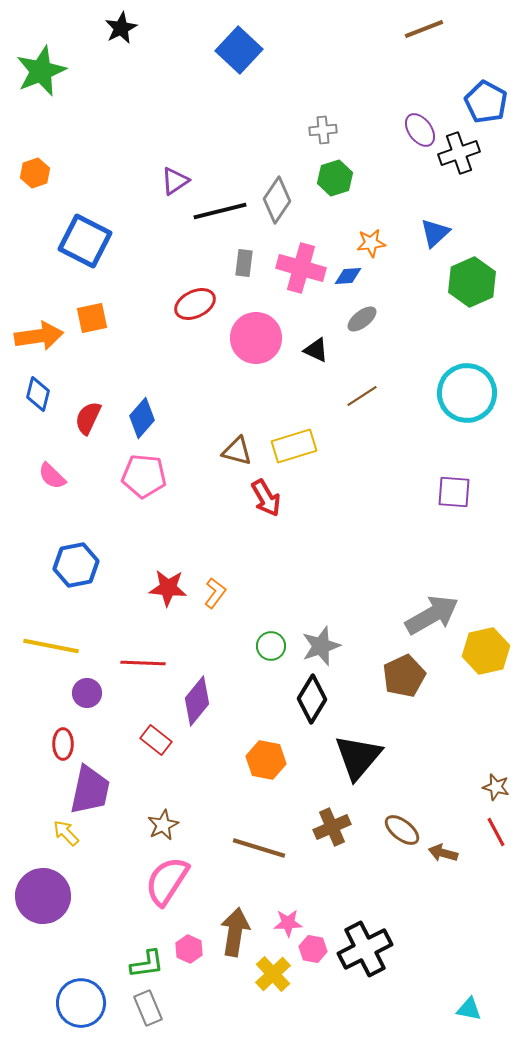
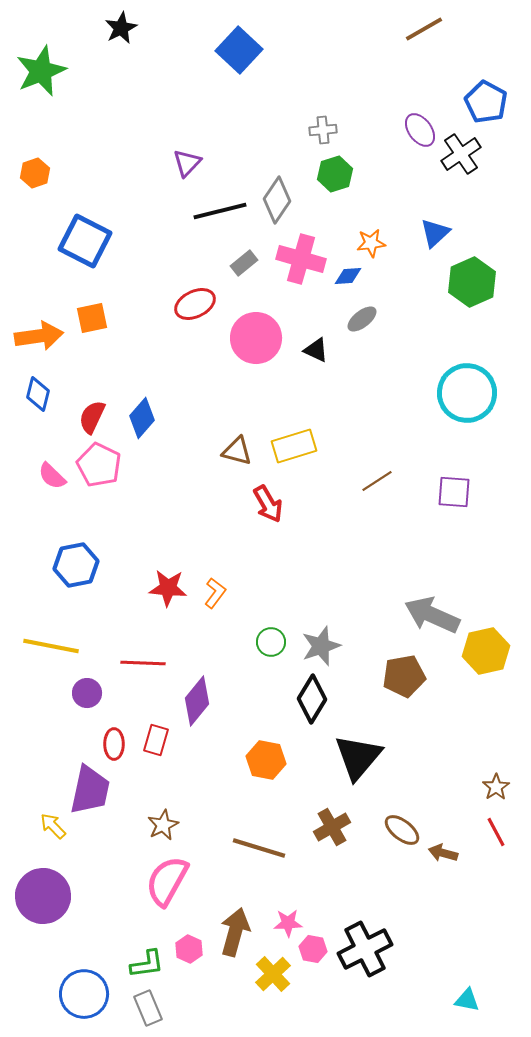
brown line at (424, 29): rotated 9 degrees counterclockwise
black cross at (459, 153): moved 2 px right, 1 px down; rotated 15 degrees counterclockwise
green hexagon at (335, 178): moved 4 px up
purple triangle at (175, 181): moved 12 px right, 18 px up; rotated 12 degrees counterclockwise
gray rectangle at (244, 263): rotated 44 degrees clockwise
pink cross at (301, 268): moved 9 px up
brown line at (362, 396): moved 15 px right, 85 px down
red semicircle at (88, 418): moved 4 px right, 1 px up
pink pentagon at (144, 476): moved 45 px left, 11 px up; rotated 21 degrees clockwise
red arrow at (266, 498): moved 2 px right, 6 px down
gray arrow at (432, 615): rotated 126 degrees counterclockwise
green circle at (271, 646): moved 4 px up
brown pentagon at (404, 676): rotated 15 degrees clockwise
red rectangle at (156, 740): rotated 68 degrees clockwise
red ellipse at (63, 744): moved 51 px right
brown star at (496, 787): rotated 24 degrees clockwise
brown cross at (332, 827): rotated 6 degrees counterclockwise
yellow arrow at (66, 833): moved 13 px left, 7 px up
pink semicircle at (167, 881): rotated 4 degrees counterclockwise
brown arrow at (235, 932): rotated 6 degrees clockwise
blue circle at (81, 1003): moved 3 px right, 9 px up
cyan triangle at (469, 1009): moved 2 px left, 9 px up
